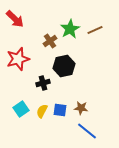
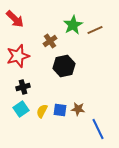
green star: moved 3 px right, 4 px up
red star: moved 3 px up
black cross: moved 20 px left, 4 px down
brown star: moved 3 px left, 1 px down
blue line: moved 11 px right, 2 px up; rotated 25 degrees clockwise
